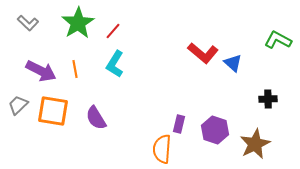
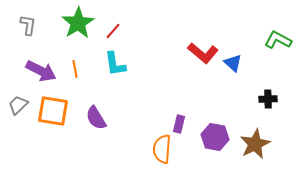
gray L-shape: moved 2 px down; rotated 125 degrees counterclockwise
cyan L-shape: rotated 40 degrees counterclockwise
purple hexagon: moved 7 px down; rotated 8 degrees counterclockwise
